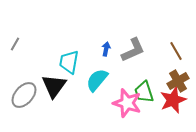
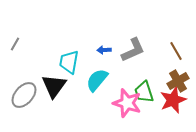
blue arrow: moved 2 px left, 1 px down; rotated 104 degrees counterclockwise
